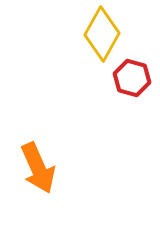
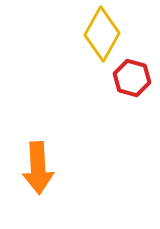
orange arrow: rotated 21 degrees clockwise
